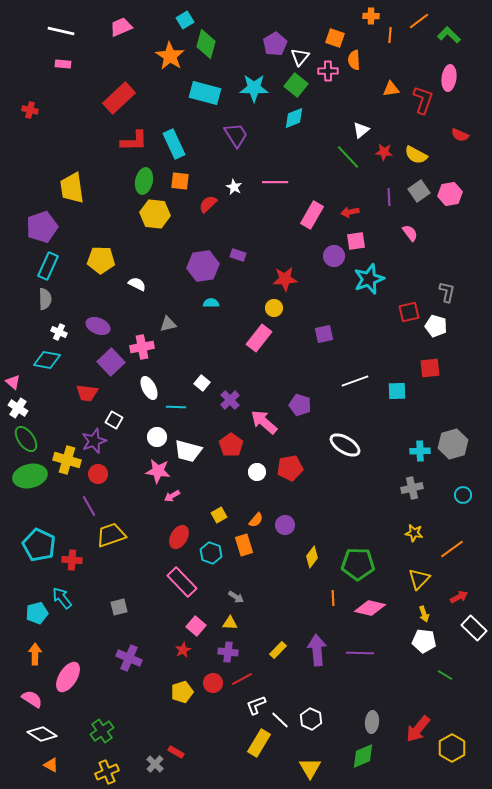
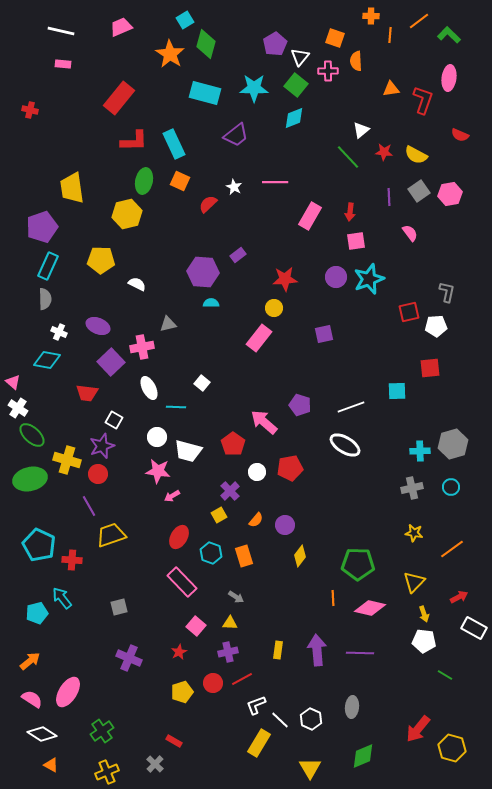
orange star at (170, 56): moved 2 px up
orange semicircle at (354, 60): moved 2 px right, 1 px down
red rectangle at (119, 98): rotated 8 degrees counterclockwise
purple trapezoid at (236, 135): rotated 84 degrees clockwise
orange square at (180, 181): rotated 18 degrees clockwise
red arrow at (350, 212): rotated 72 degrees counterclockwise
yellow hexagon at (155, 214): moved 28 px left; rotated 20 degrees counterclockwise
pink rectangle at (312, 215): moved 2 px left, 1 px down
purple rectangle at (238, 255): rotated 56 degrees counterclockwise
purple circle at (334, 256): moved 2 px right, 21 px down
purple hexagon at (203, 266): moved 6 px down; rotated 12 degrees clockwise
white pentagon at (436, 326): rotated 20 degrees counterclockwise
white line at (355, 381): moved 4 px left, 26 px down
purple cross at (230, 400): moved 91 px down
green ellipse at (26, 439): moved 6 px right, 4 px up; rotated 12 degrees counterclockwise
purple star at (94, 441): moved 8 px right, 5 px down
red pentagon at (231, 445): moved 2 px right, 1 px up
green ellipse at (30, 476): moved 3 px down
cyan circle at (463, 495): moved 12 px left, 8 px up
orange rectangle at (244, 545): moved 11 px down
yellow diamond at (312, 557): moved 12 px left, 1 px up
yellow triangle at (419, 579): moved 5 px left, 3 px down
white rectangle at (474, 628): rotated 15 degrees counterclockwise
red star at (183, 650): moved 4 px left, 2 px down
yellow rectangle at (278, 650): rotated 36 degrees counterclockwise
purple cross at (228, 652): rotated 18 degrees counterclockwise
orange arrow at (35, 654): moved 5 px left, 7 px down; rotated 50 degrees clockwise
pink ellipse at (68, 677): moved 15 px down
gray ellipse at (372, 722): moved 20 px left, 15 px up
yellow hexagon at (452, 748): rotated 16 degrees counterclockwise
red rectangle at (176, 752): moved 2 px left, 11 px up
